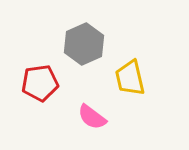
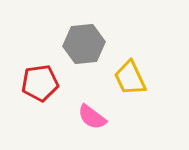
gray hexagon: rotated 18 degrees clockwise
yellow trapezoid: rotated 12 degrees counterclockwise
